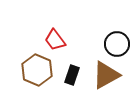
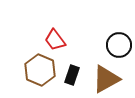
black circle: moved 2 px right, 1 px down
brown hexagon: moved 3 px right
brown triangle: moved 4 px down
